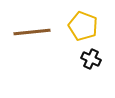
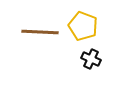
brown line: moved 8 px right; rotated 9 degrees clockwise
